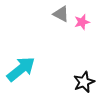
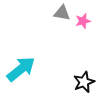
gray triangle: moved 1 px right, 1 px up; rotated 18 degrees counterclockwise
pink star: moved 1 px right, 1 px up
